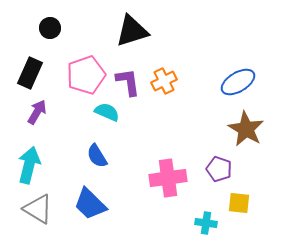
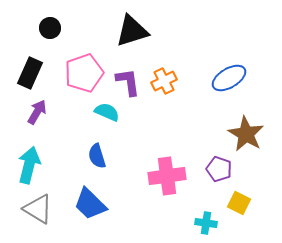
pink pentagon: moved 2 px left, 2 px up
blue ellipse: moved 9 px left, 4 px up
brown star: moved 5 px down
blue semicircle: rotated 15 degrees clockwise
pink cross: moved 1 px left, 2 px up
yellow square: rotated 20 degrees clockwise
